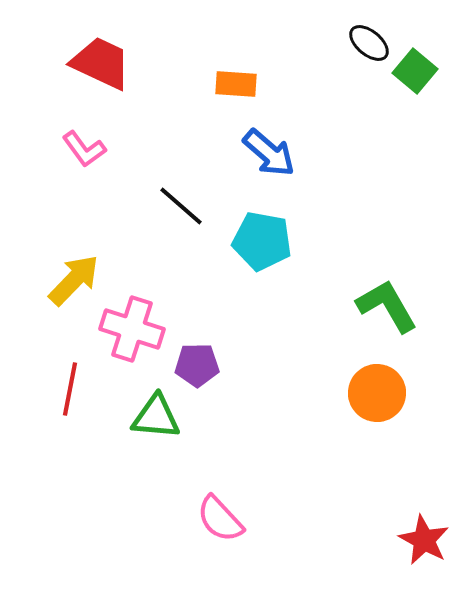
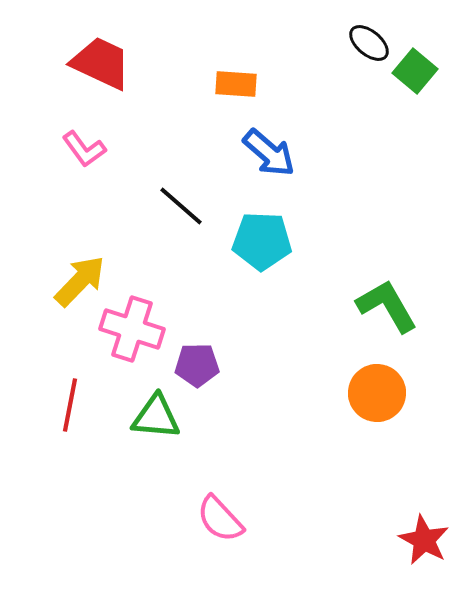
cyan pentagon: rotated 8 degrees counterclockwise
yellow arrow: moved 6 px right, 1 px down
red line: moved 16 px down
